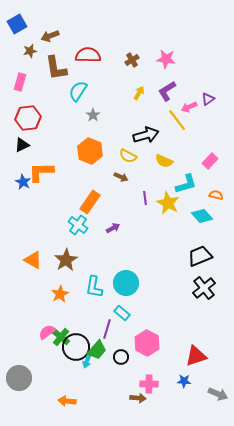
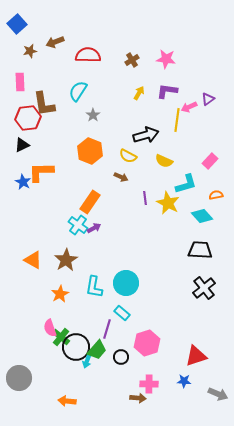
blue square at (17, 24): rotated 12 degrees counterclockwise
brown arrow at (50, 36): moved 5 px right, 6 px down
brown L-shape at (56, 68): moved 12 px left, 36 px down
pink rectangle at (20, 82): rotated 18 degrees counterclockwise
purple L-shape at (167, 91): rotated 40 degrees clockwise
yellow line at (177, 120): rotated 45 degrees clockwise
orange semicircle at (216, 195): rotated 24 degrees counterclockwise
purple arrow at (113, 228): moved 19 px left
black trapezoid at (200, 256): moved 6 px up; rotated 25 degrees clockwise
pink semicircle at (47, 332): moved 3 px right, 4 px up; rotated 72 degrees counterclockwise
pink hexagon at (147, 343): rotated 15 degrees clockwise
